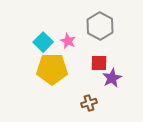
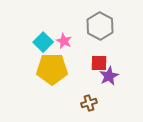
pink star: moved 4 px left
purple star: moved 3 px left, 2 px up
